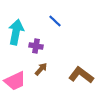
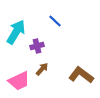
cyan arrow: rotated 20 degrees clockwise
purple cross: moved 1 px right; rotated 24 degrees counterclockwise
brown arrow: moved 1 px right
pink trapezoid: moved 4 px right
